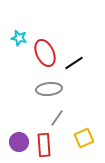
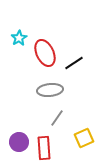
cyan star: rotated 28 degrees clockwise
gray ellipse: moved 1 px right, 1 px down
red rectangle: moved 3 px down
